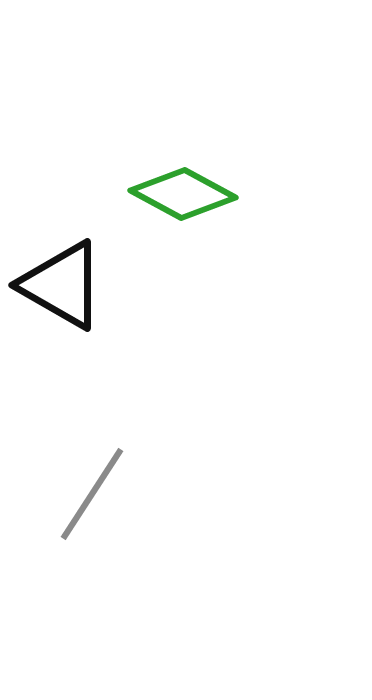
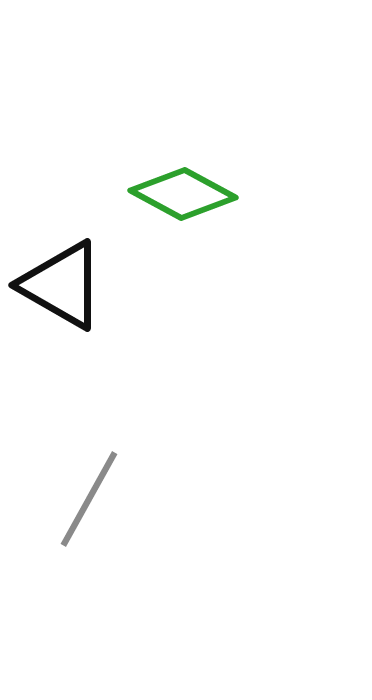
gray line: moved 3 px left, 5 px down; rotated 4 degrees counterclockwise
